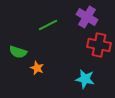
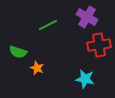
red cross: rotated 20 degrees counterclockwise
